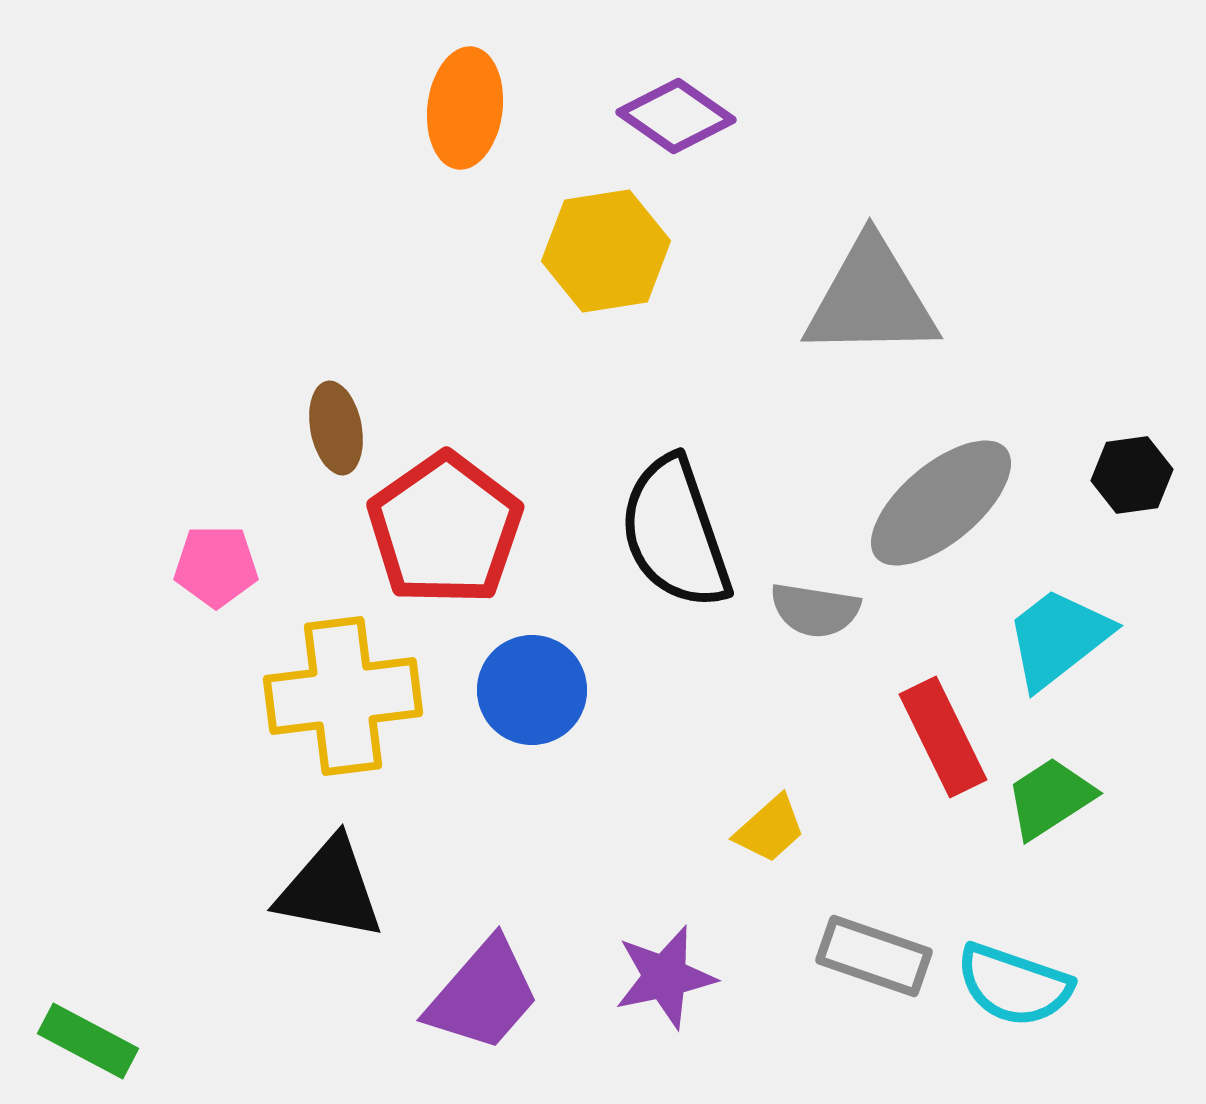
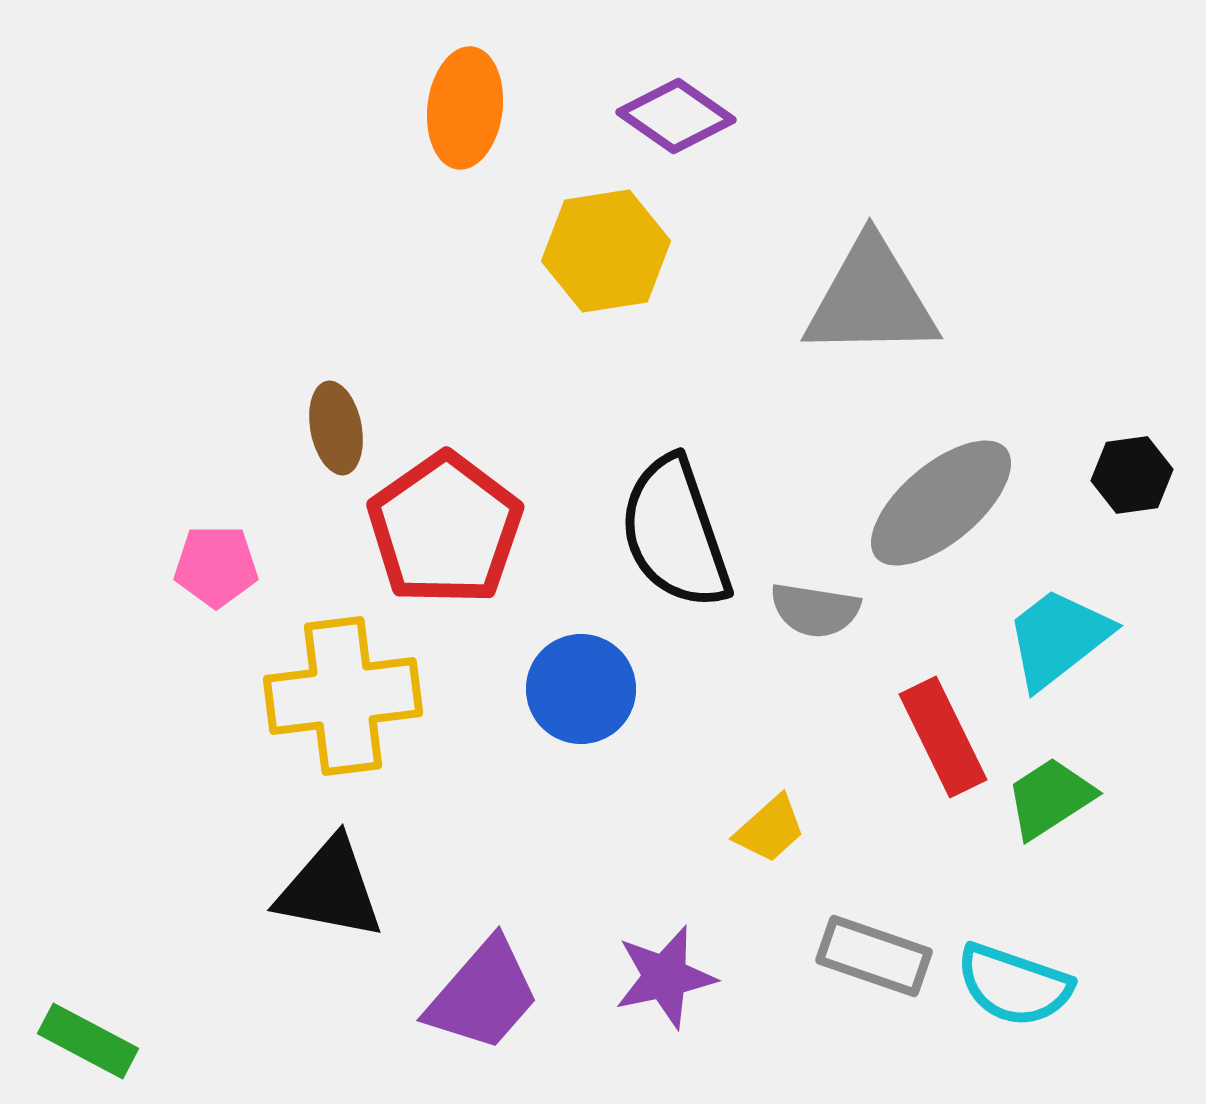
blue circle: moved 49 px right, 1 px up
